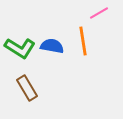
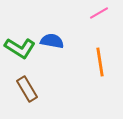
orange line: moved 17 px right, 21 px down
blue semicircle: moved 5 px up
brown rectangle: moved 1 px down
